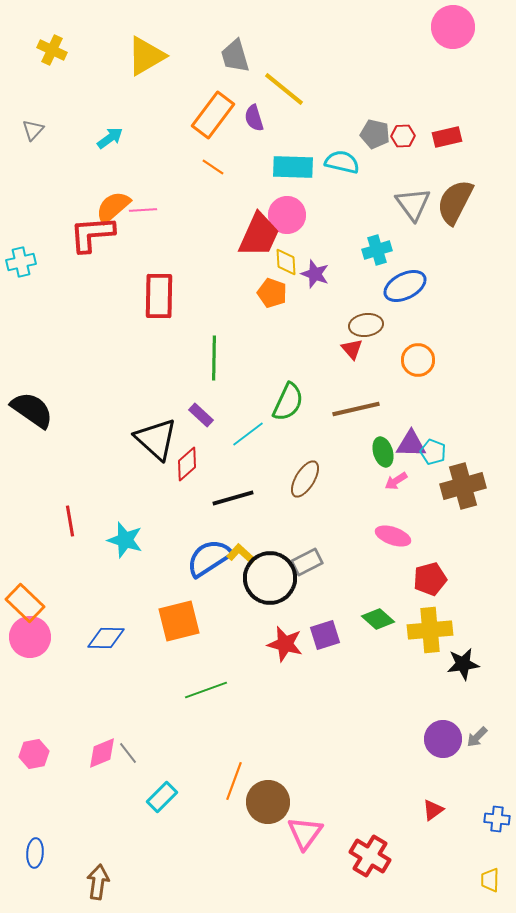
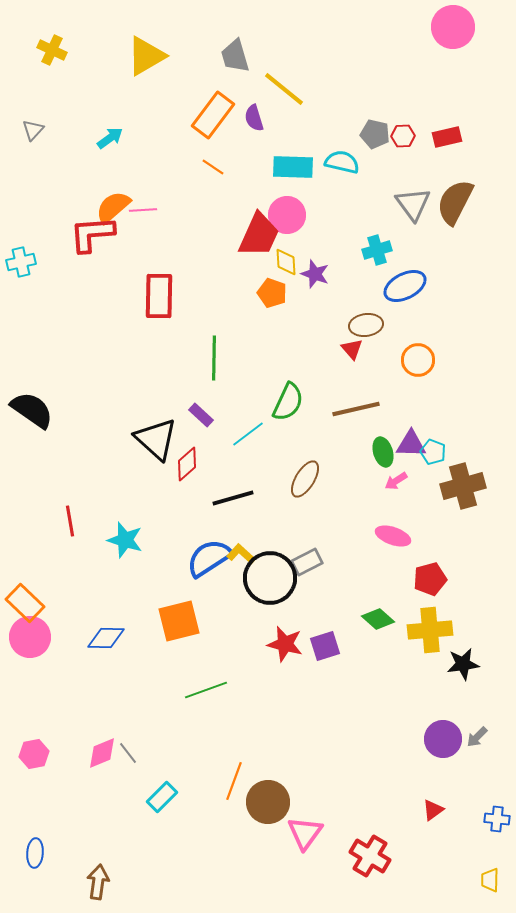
purple square at (325, 635): moved 11 px down
